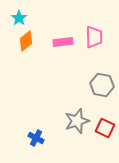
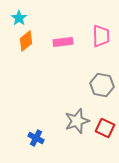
pink trapezoid: moved 7 px right, 1 px up
